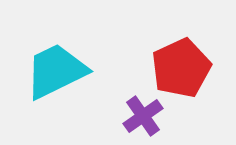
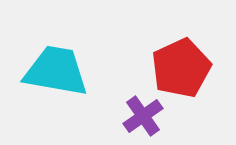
cyan trapezoid: rotated 36 degrees clockwise
